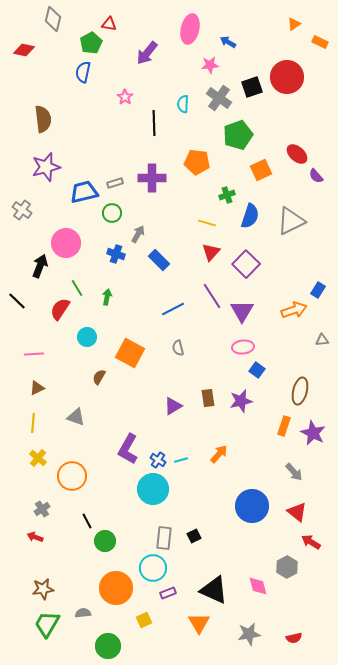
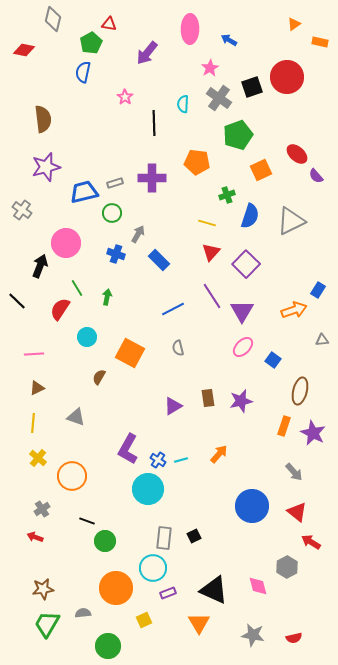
pink ellipse at (190, 29): rotated 12 degrees counterclockwise
blue arrow at (228, 42): moved 1 px right, 2 px up
orange rectangle at (320, 42): rotated 14 degrees counterclockwise
pink star at (210, 65): moved 3 px down; rotated 24 degrees counterclockwise
pink ellipse at (243, 347): rotated 40 degrees counterclockwise
blue square at (257, 370): moved 16 px right, 10 px up
cyan circle at (153, 489): moved 5 px left
black line at (87, 521): rotated 42 degrees counterclockwise
gray star at (249, 634): moved 4 px right, 1 px down; rotated 20 degrees clockwise
